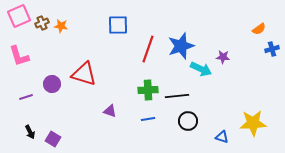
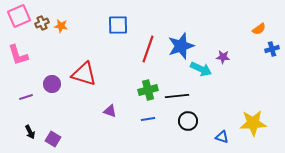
pink L-shape: moved 1 px left, 1 px up
green cross: rotated 12 degrees counterclockwise
